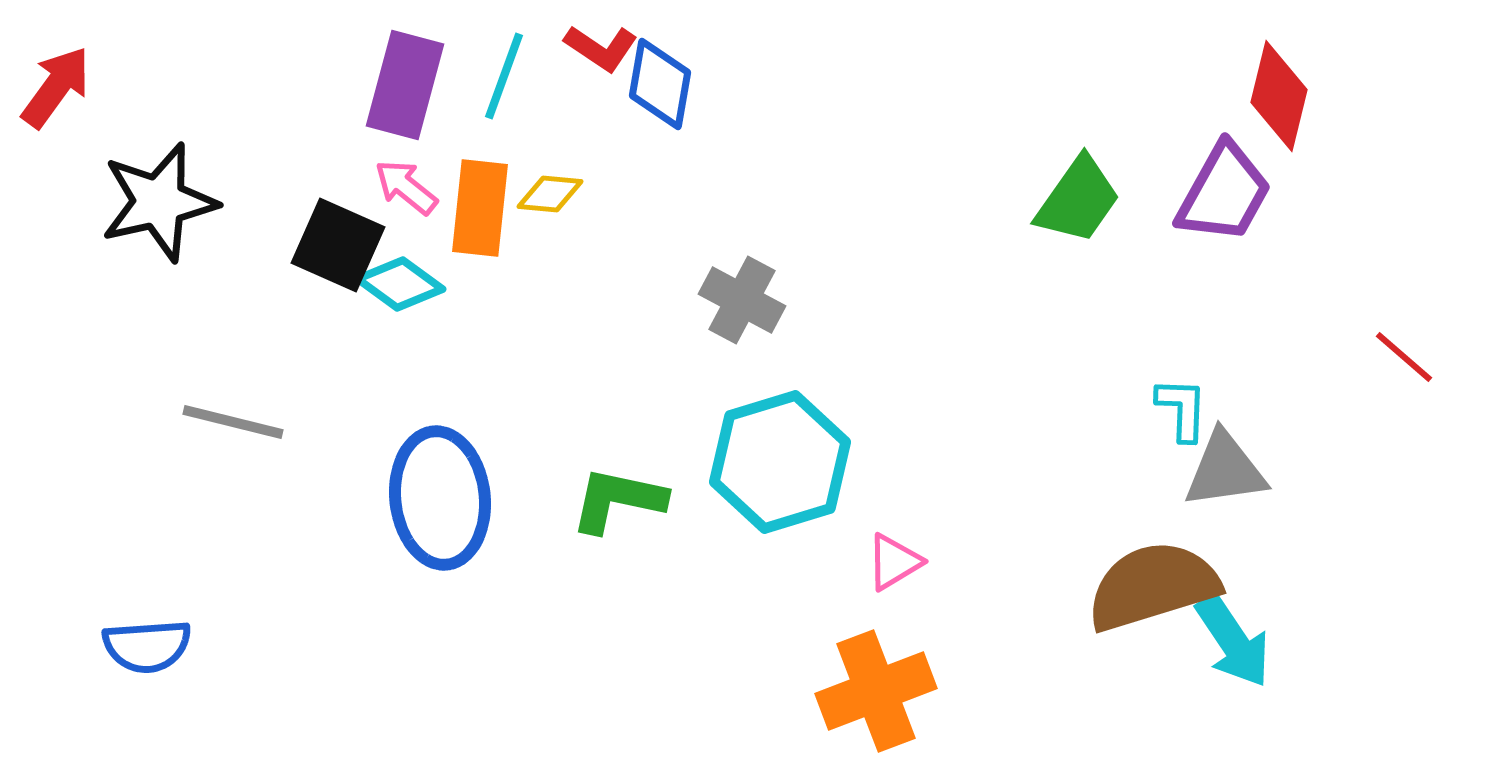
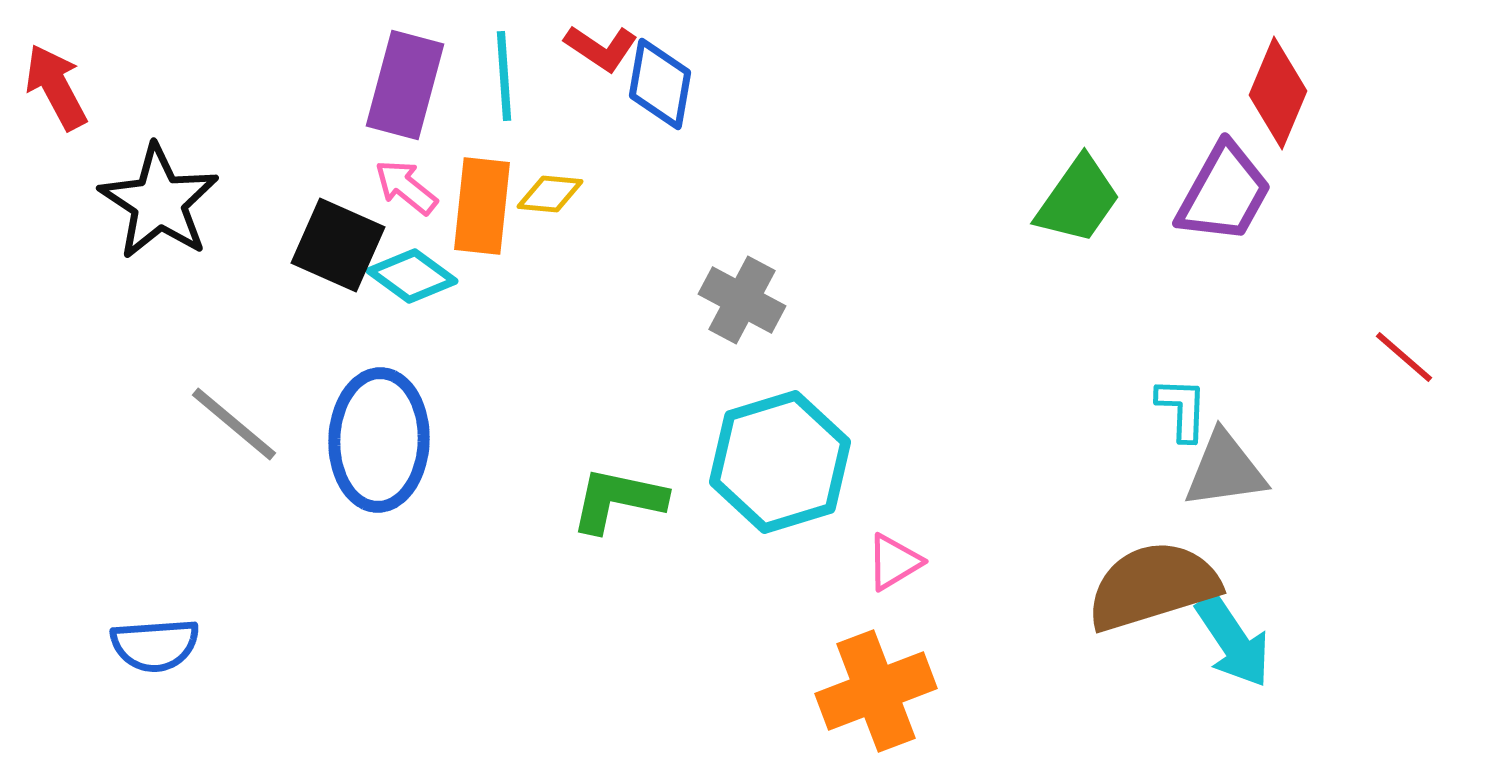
cyan line: rotated 24 degrees counterclockwise
red arrow: rotated 64 degrees counterclockwise
red diamond: moved 1 px left, 3 px up; rotated 9 degrees clockwise
black star: rotated 26 degrees counterclockwise
orange rectangle: moved 2 px right, 2 px up
cyan diamond: moved 12 px right, 8 px up
gray line: moved 1 px right, 2 px down; rotated 26 degrees clockwise
blue ellipse: moved 61 px left, 58 px up; rotated 8 degrees clockwise
blue semicircle: moved 8 px right, 1 px up
